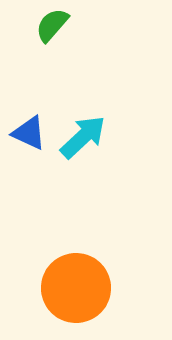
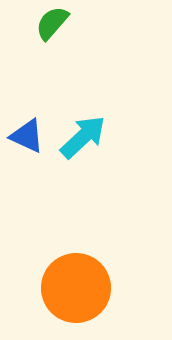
green semicircle: moved 2 px up
blue triangle: moved 2 px left, 3 px down
